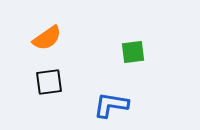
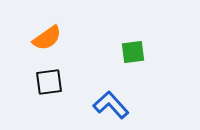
blue L-shape: rotated 39 degrees clockwise
